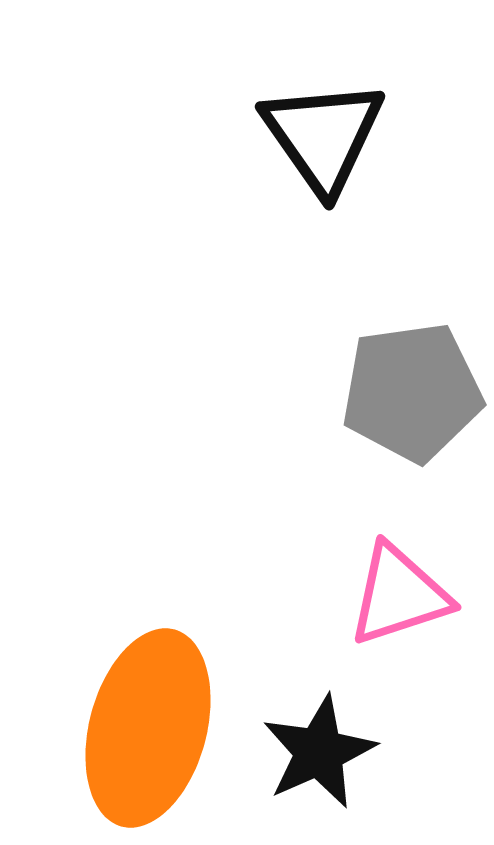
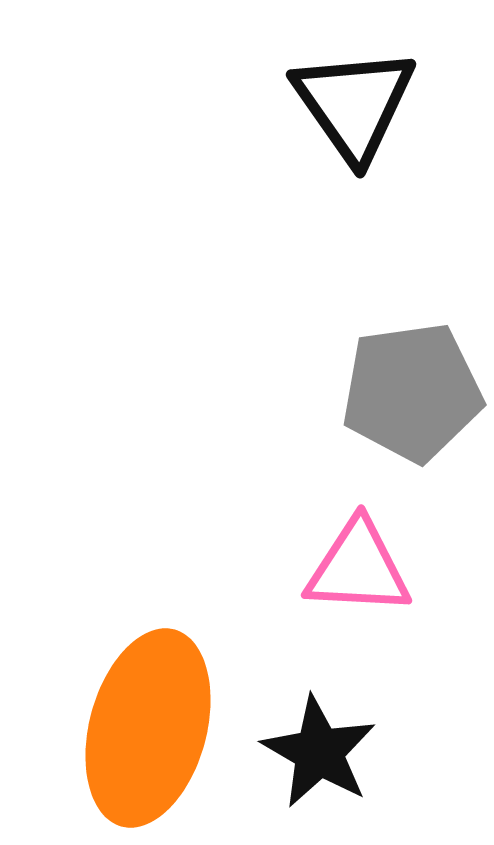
black triangle: moved 31 px right, 32 px up
pink triangle: moved 41 px left, 27 px up; rotated 21 degrees clockwise
black star: rotated 18 degrees counterclockwise
